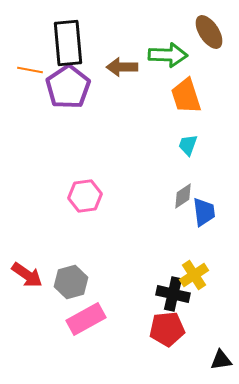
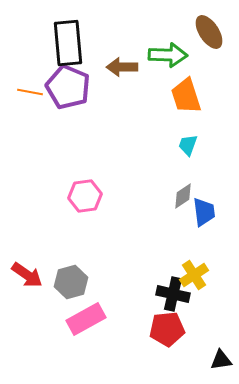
orange line: moved 22 px down
purple pentagon: rotated 15 degrees counterclockwise
